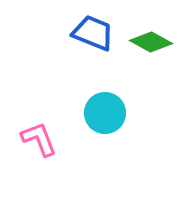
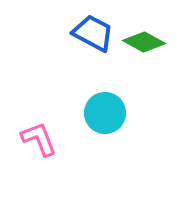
blue trapezoid: rotated 6 degrees clockwise
green diamond: moved 7 px left
